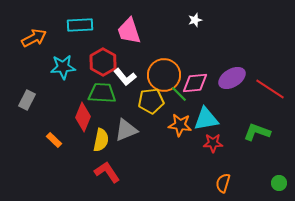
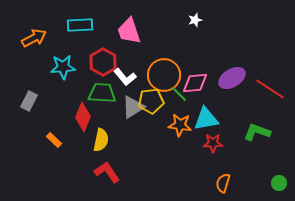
gray rectangle: moved 2 px right, 1 px down
gray triangle: moved 7 px right, 23 px up; rotated 10 degrees counterclockwise
